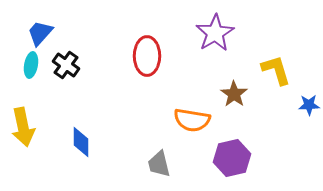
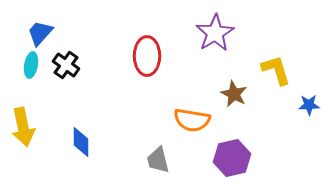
brown star: rotated 8 degrees counterclockwise
gray trapezoid: moved 1 px left, 4 px up
